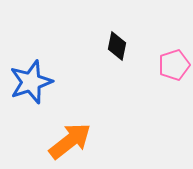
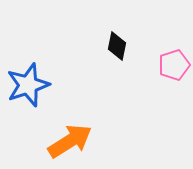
blue star: moved 3 px left, 3 px down
orange arrow: rotated 6 degrees clockwise
